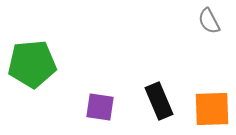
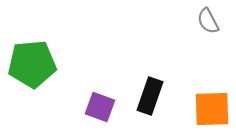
gray semicircle: moved 1 px left
black rectangle: moved 9 px left, 5 px up; rotated 42 degrees clockwise
purple square: rotated 12 degrees clockwise
